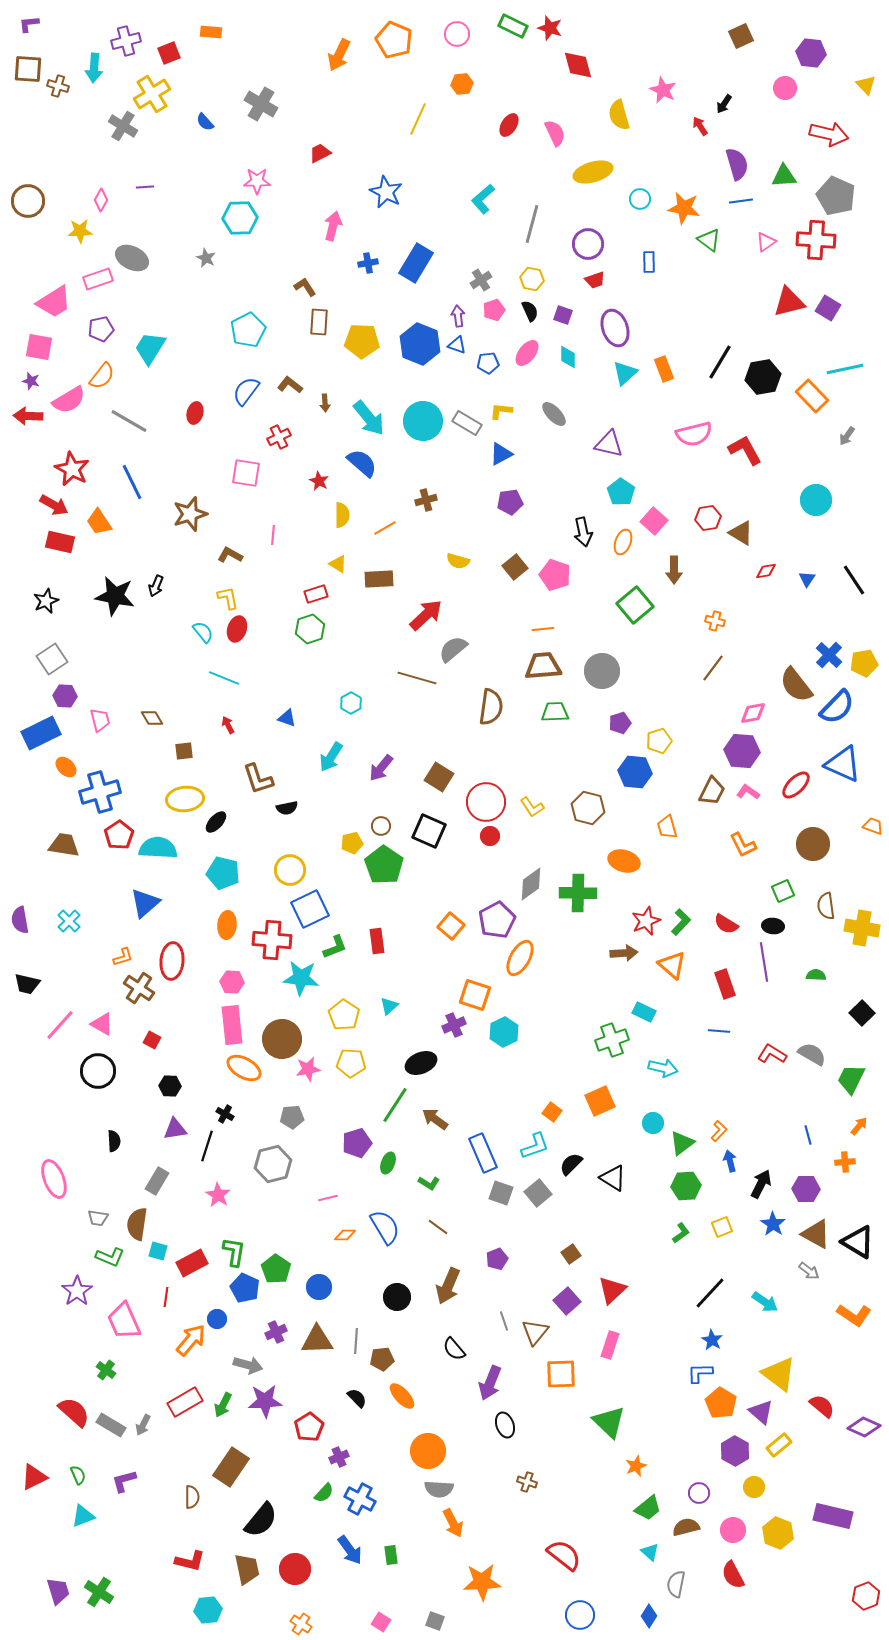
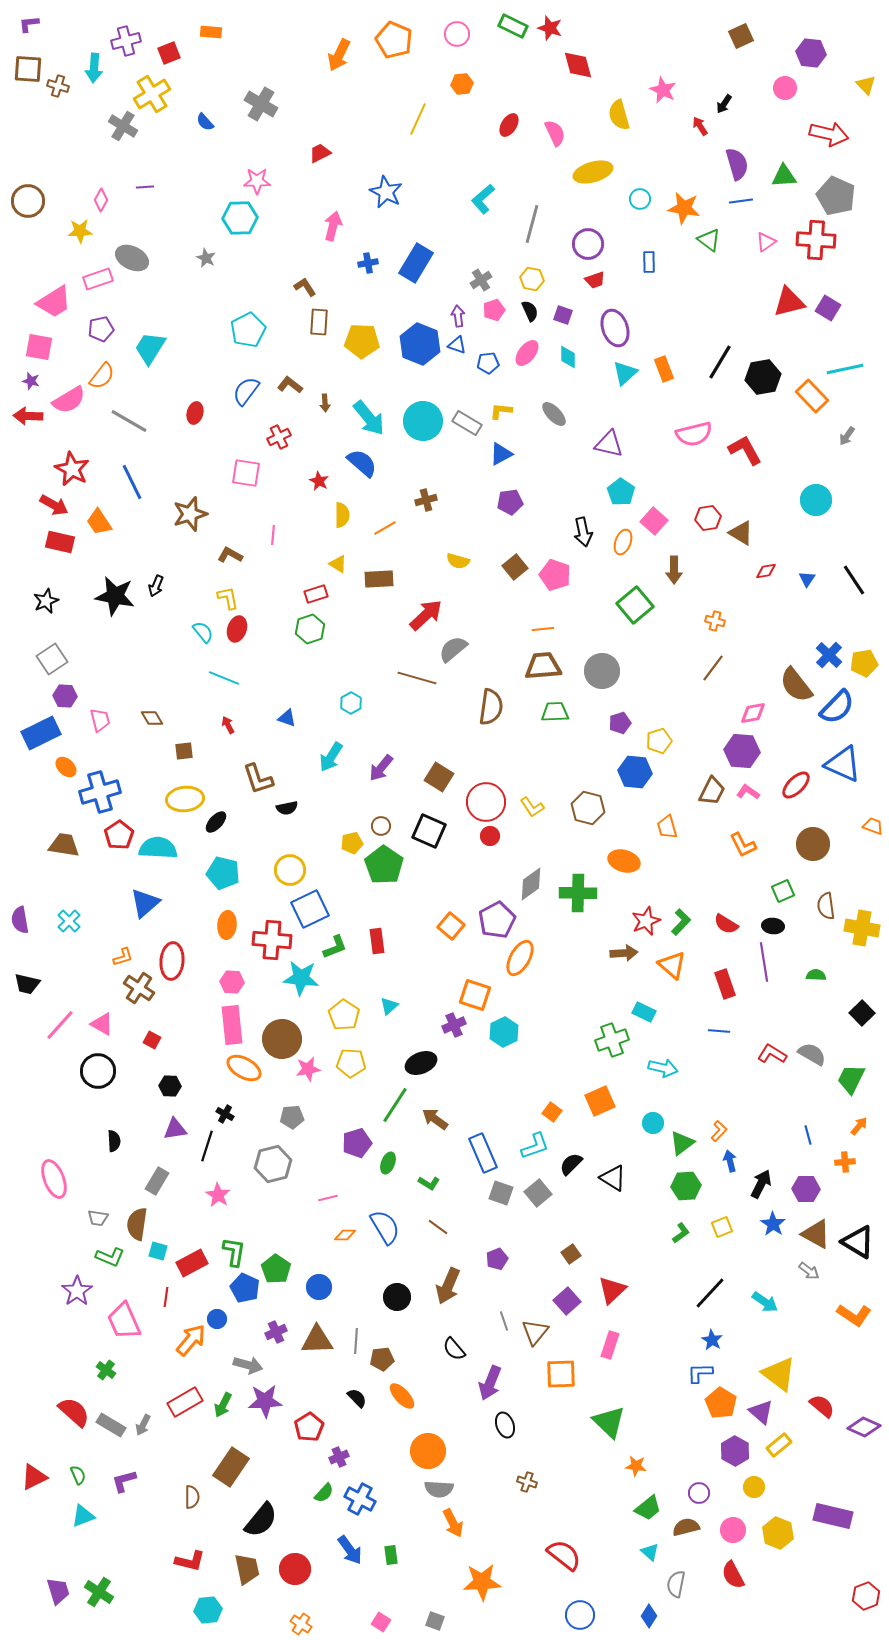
orange star at (636, 1466): rotated 30 degrees clockwise
